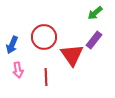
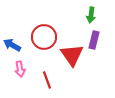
green arrow: moved 4 px left, 2 px down; rotated 42 degrees counterclockwise
purple rectangle: rotated 24 degrees counterclockwise
blue arrow: rotated 96 degrees clockwise
pink arrow: moved 2 px right, 1 px up
red line: moved 1 px right, 3 px down; rotated 18 degrees counterclockwise
